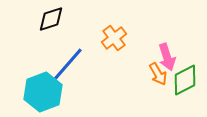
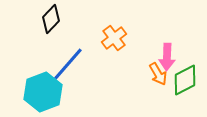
black diamond: rotated 28 degrees counterclockwise
pink arrow: rotated 20 degrees clockwise
